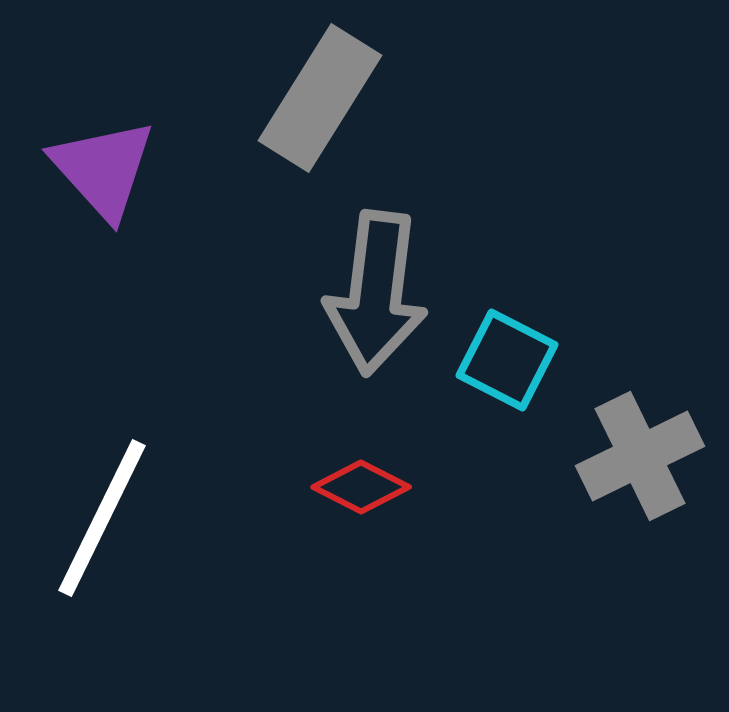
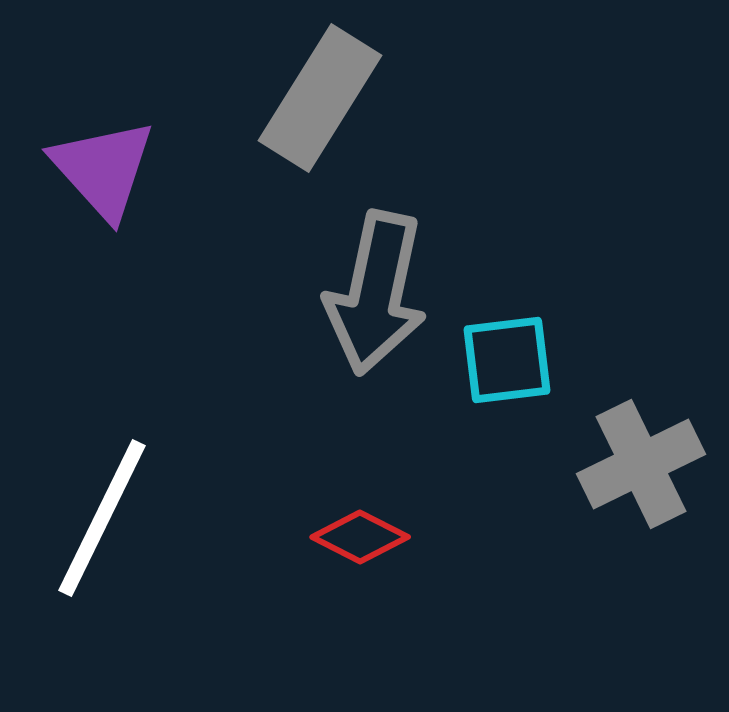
gray arrow: rotated 5 degrees clockwise
cyan square: rotated 34 degrees counterclockwise
gray cross: moved 1 px right, 8 px down
red diamond: moved 1 px left, 50 px down
